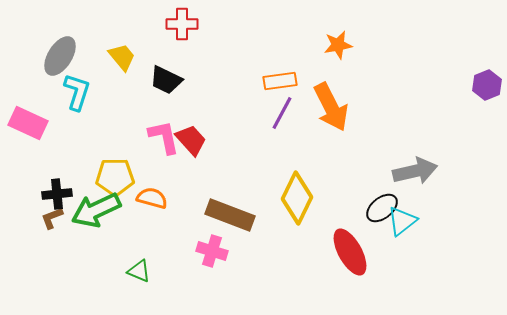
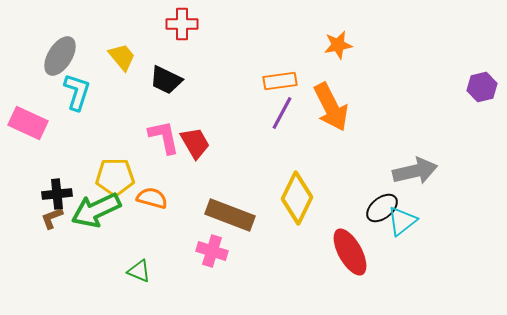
purple hexagon: moved 5 px left, 2 px down; rotated 8 degrees clockwise
red trapezoid: moved 4 px right, 3 px down; rotated 12 degrees clockwise
